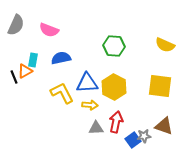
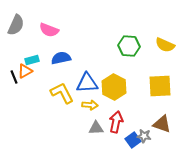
green hexagon: moved 15 px right
cyan rectangle: moved 1 px left; rotated 64 degrees clockwise
yellow square: rotated 10 degrees counterclockwise
brown triangle: moved 2 px left, 2 px up
gray star: rotated 16 degrees clockwise
